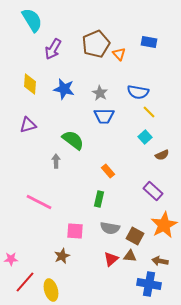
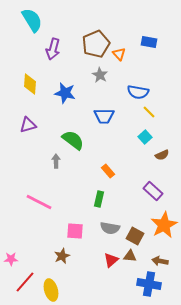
purple arrow: rotated 15 degrees counterclockwise
blue star: moved 1 px right, 4 px down
gray star: moved 18 px up
red triangle: moved 1 px down
